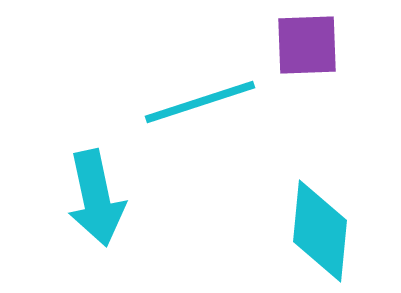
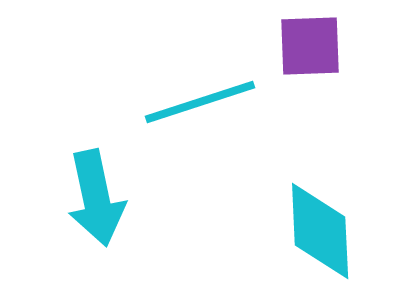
purple square: moved 3 px right, 1 px down
cyan diamond: rotated 8 degrees counterclockwise
